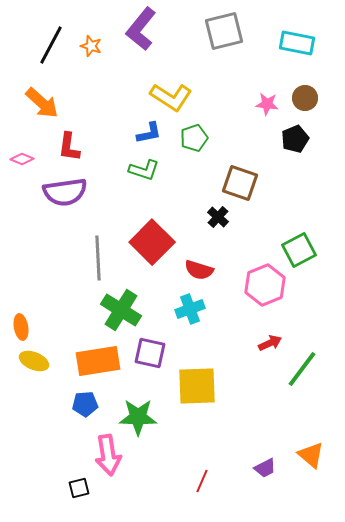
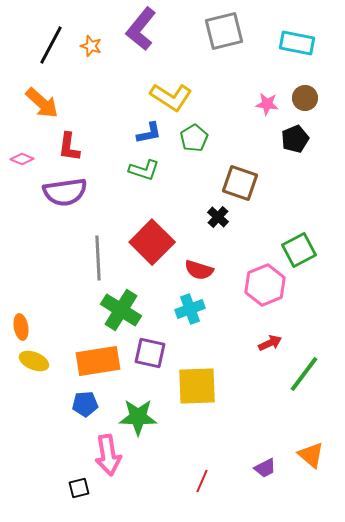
green pentagon: rotated 12 degrees counterclockwise
green line: moved 2 px right, 5 px down
